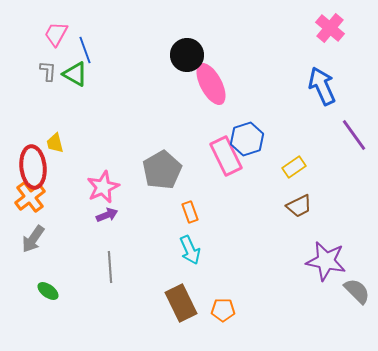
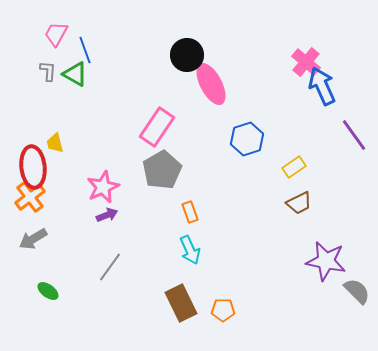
pink cross: moved 24 px left, 34 px down
pink rectangle: moved 69 px left, 29 px up; rotated 60 degrees clockwise
brown trapezoid: moved 3 px up
gray arrow: rotated 24 degrees clockwise
gray line: rotated 40 degrees clockwise
